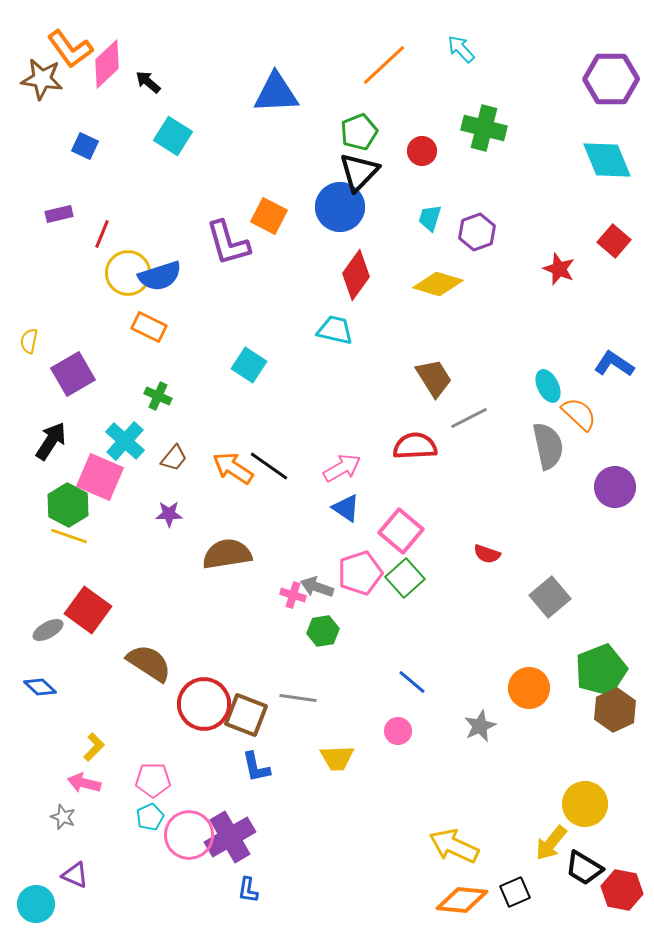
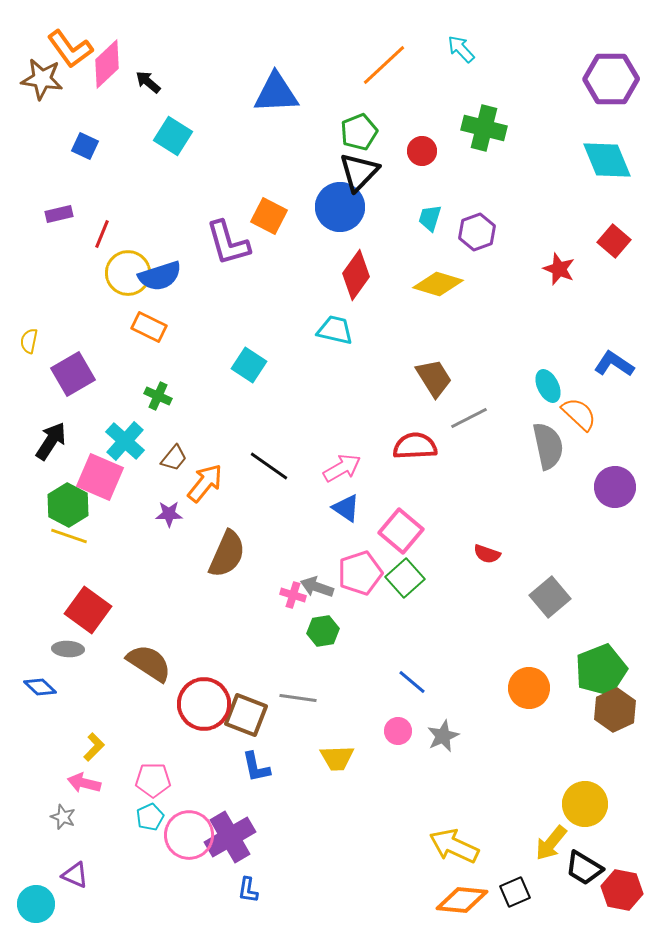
orange arrow at (233, 468): moved 28 px left, 15 px down; rotated 96 degrees clockwise
brown semicircle at (227, 554): rotated 123 degrees clockwise
gray ellipse at (48, 630): moved 20 px right, 19 px down; rotated 32 degrees clockwise
gray star at (480, 726): moved 37 px left, 10 px down
